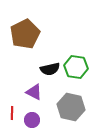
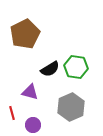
black semicircle: rotated 18 degrees counterclockwise
purple triangle: moved 4 px left; rotated 12 degrees counterclockwise
gray hexagon: rotated 24 degrees clockwise
red line: rotated 16 degrees counterclockwise
purple circle: moved 1 px right, 5 px down
